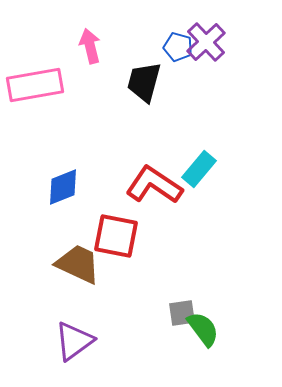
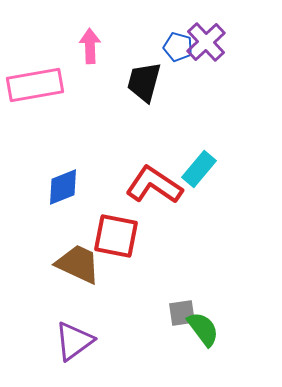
pink arrow: rotated 12 degrees clockwise
